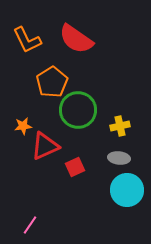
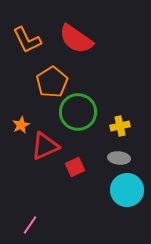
green circle: moved 2 px down
orange star: moved 2 px left, 1 px up; rotated 18 degrees counterclockwise
